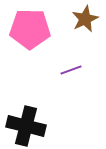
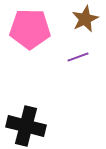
purple line: moved 7 px right, 13 px up
